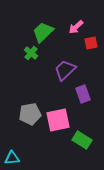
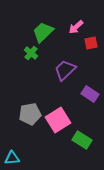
purple rectangle: moved 7 px right; rotated 36 degrees counterclockwise
pink square: rotated 20 degrees counterclockwise
